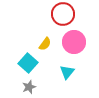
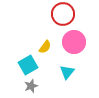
yellow semicircle: moved 3 px down
cyan square: moved 2 px down; rotated 18 degrees clockwise
gray star: moved 2 px right, 1 px up
